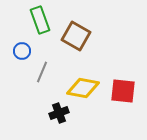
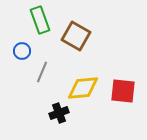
yellow diamond: rotated 16 degrees counterclockwise
